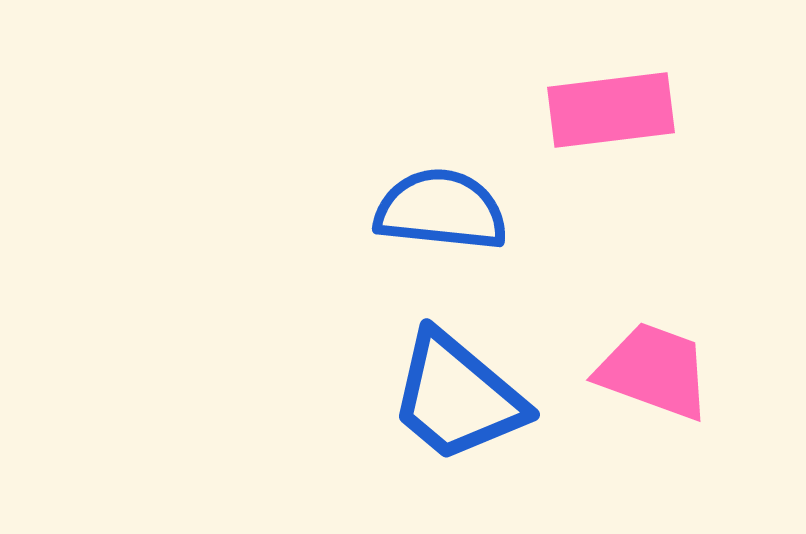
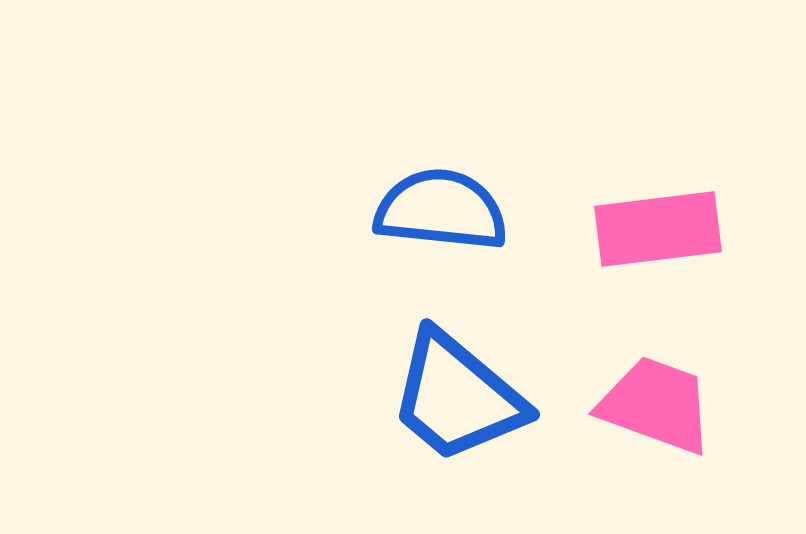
pink rectangle: moved 47 px right, 119 px down
pink trapezoid: moved 2 px right, 34 px down
